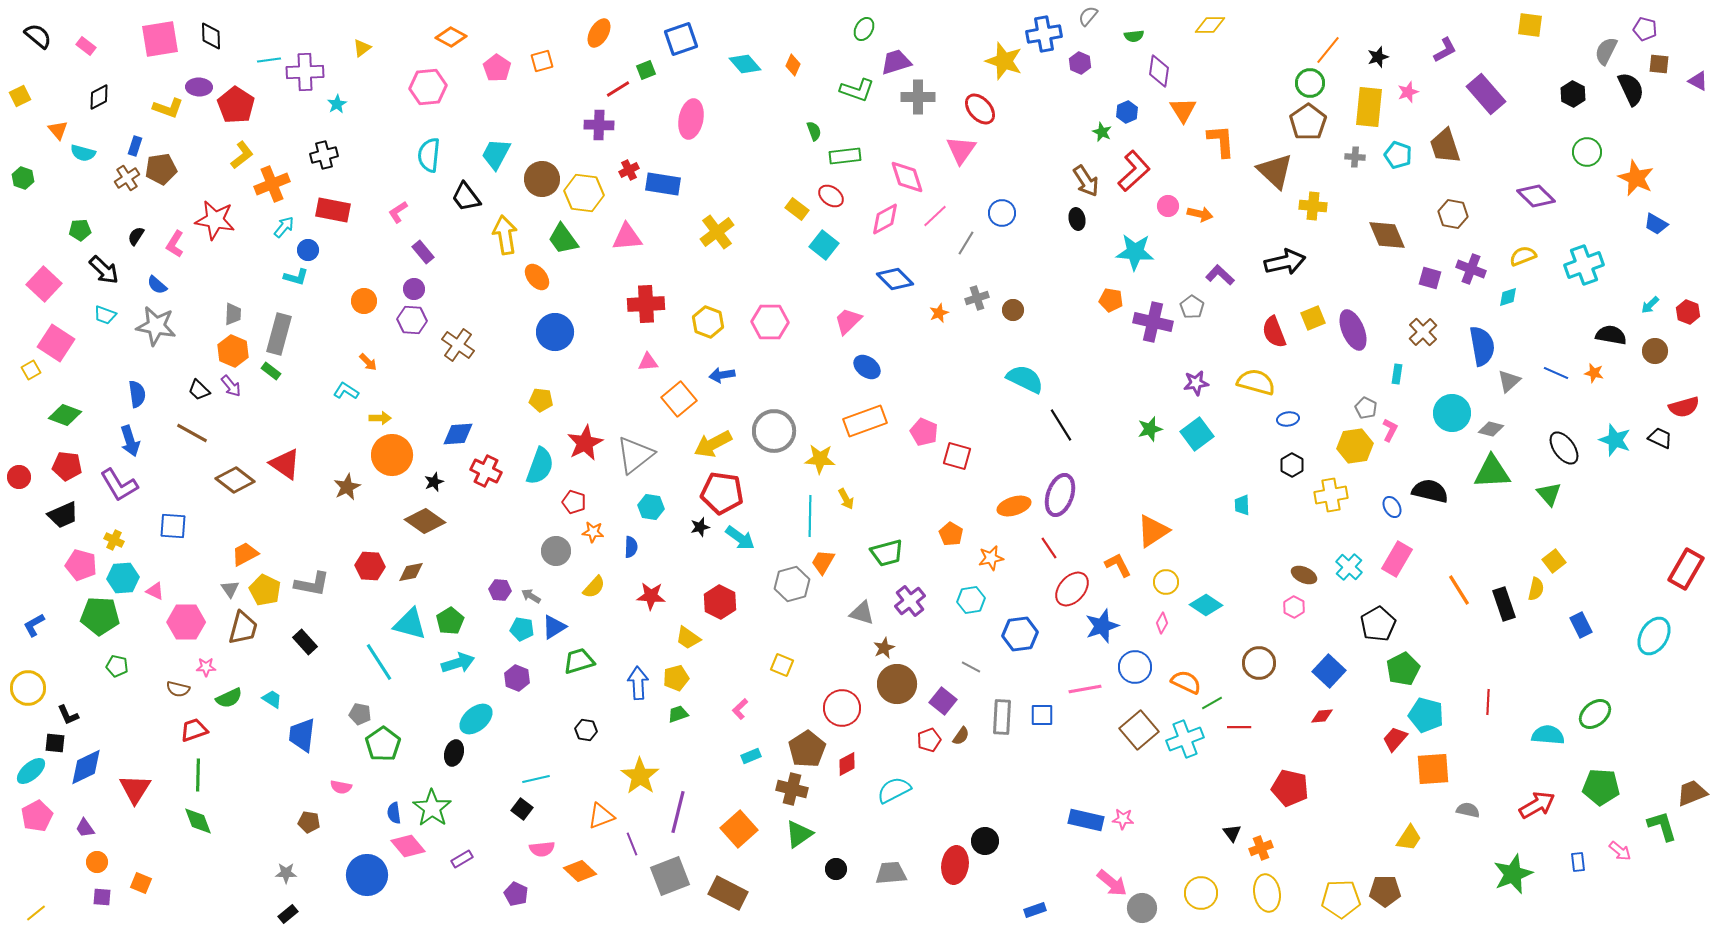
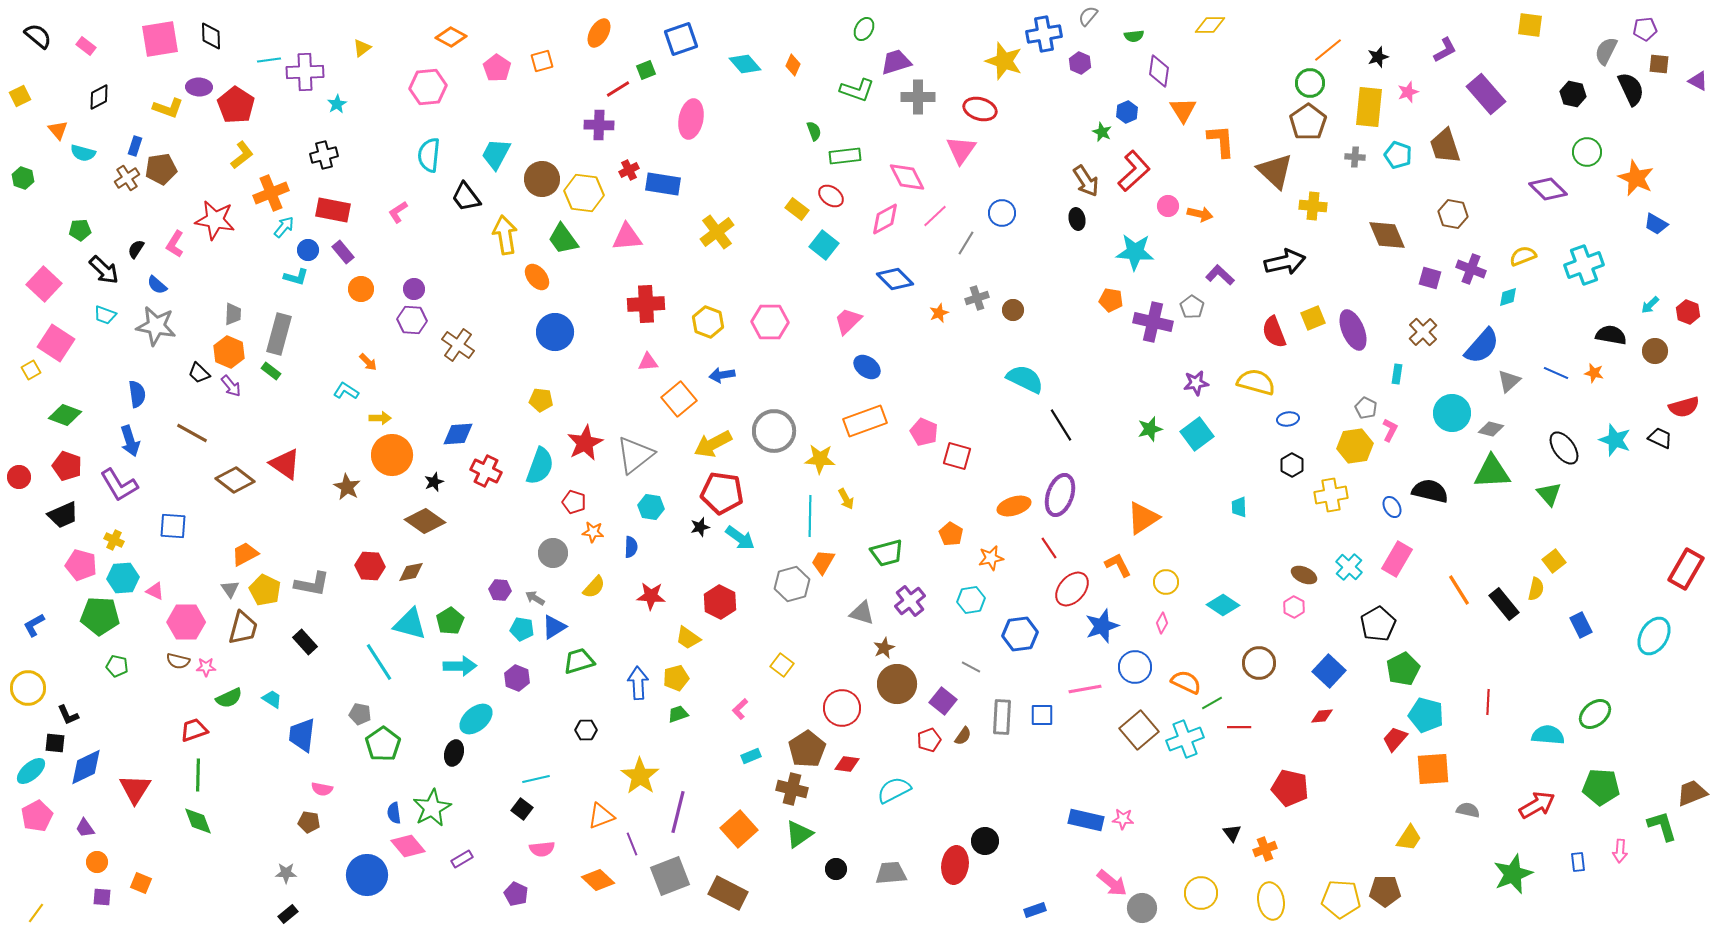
purple pentagon at (1645, 29): rotated 20 degrees counterclockwise
orange line at (1328, 50): rotated 12 degrees clockwise
black hexagon at (1573, 94): rotated 15 degrees counterclockwise
red ellipse at (980, 109): rotated 32 degrees counterclockwise
pink diamond at (907, 177): rotated 9 degrees counterclockwise
orange cross at (272, 184): moved 1 px left, 9 px down
purple diamond at (1536, 196): moved 12 px right, 7 px up
black semicircle at (136, 236): moved 13 px down
purple rectangle at (423, 252): moved 80 px left
orange circle at (364, 301): moved 3 px left, 12 px up
blue semicircle at (1482, 346): rotated 51 degrees clockwise
orange hexagon at (233, 351): moved 4 px left, 1 px down
black trapezoid at (199, 390): moved 17 px up
red pentagon at (67, 466): rotated 12 degrees clockwise
brown star at (347, 487): rotated 16 degrees counterclockwise
cyan trapezoid at (1242, 505): moved 3 px left, 2 px down
orange triangle at (1153, 531): moved 10 px left, 13 px up
gray circle at (556, 551): moved 3 px left, 2 px down
gray arrow at (531, 596): moved 4 px right, 2 px down
black rectangle at (1504, 604): rotated 20 degrees counterclockwise
cyan diamond at (1206, 605): moved 17 px right
cyan arrow at (458, 663): moved 2 px right, 3 px down; rotated 16 degrees clockwise
yellow square at (782, 665): rotated 15 degrees clockwise
brown semicircle at (178, 689): moved 28 px up
black hexagon at (586, 730): rotated 10 degrees counterclockwise
brown semicircle at (961, 736): moved 2 px right
red diamond at (847, 764): rotated 35 degrees clockwise
pink semicircle at (341, 787): moved 19 px left, 2 px down
green star at (432, 808): rotated 9 degrees clockwise
orange cross at (1261, 848): moved 4 px right, 1 px down
pink arrow at (1620, 851): rotated 55 degrees clockwise
orange diamond at (580, 871): moved 18 px right, 9 px down
yellow ellipse at (1267, 893): moved 4 px right, 8 px down
yellow pentagon at (1341, 899): rotated 6 degrees clockwise
yellow line at (36, 913): rotated 15 degrees counterclockwise
